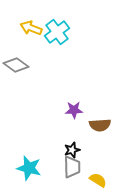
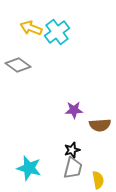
gray diamond: moved 2 px right
gray trapezoid: moved 1 px right, 1 px down; rotated 15 degrees clockwise
yellow semicircle: rotated 48 degrees clockwise
